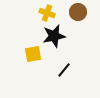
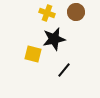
brown circle: moved 2 px left
black star: moved 3 px down
yellow square: rotated 24 degrees clockwise
